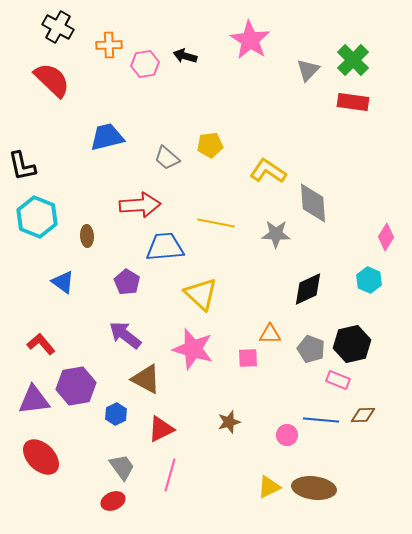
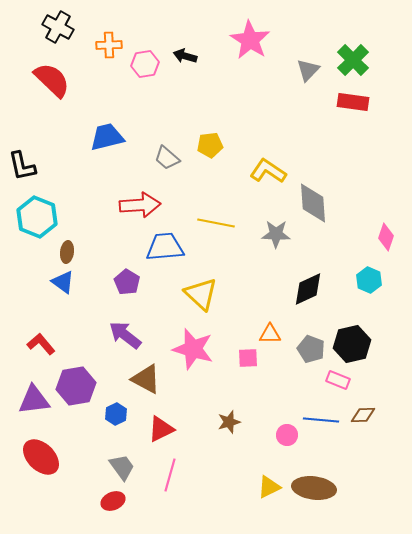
brown ellipse at (87, 236): moved 20 px left, 16 px down; rotated 10 degrees clockwise
pink diamond at (386, 237): rotated 12 degrees counterclockwise
